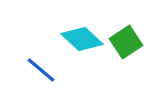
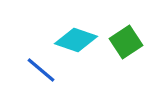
cyan diamond: moved 6 px left, 1 px down; rotated 24 degrees counterclockwise
